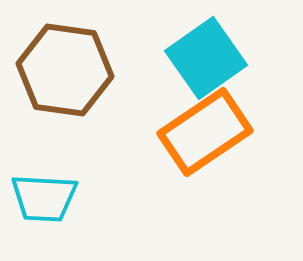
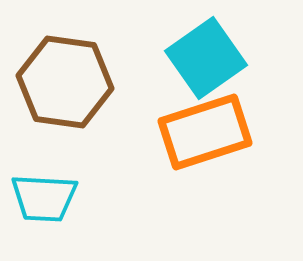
brown hexagon: moved 12 px down
orange rectangle: rotated 16 degrees clockwise
